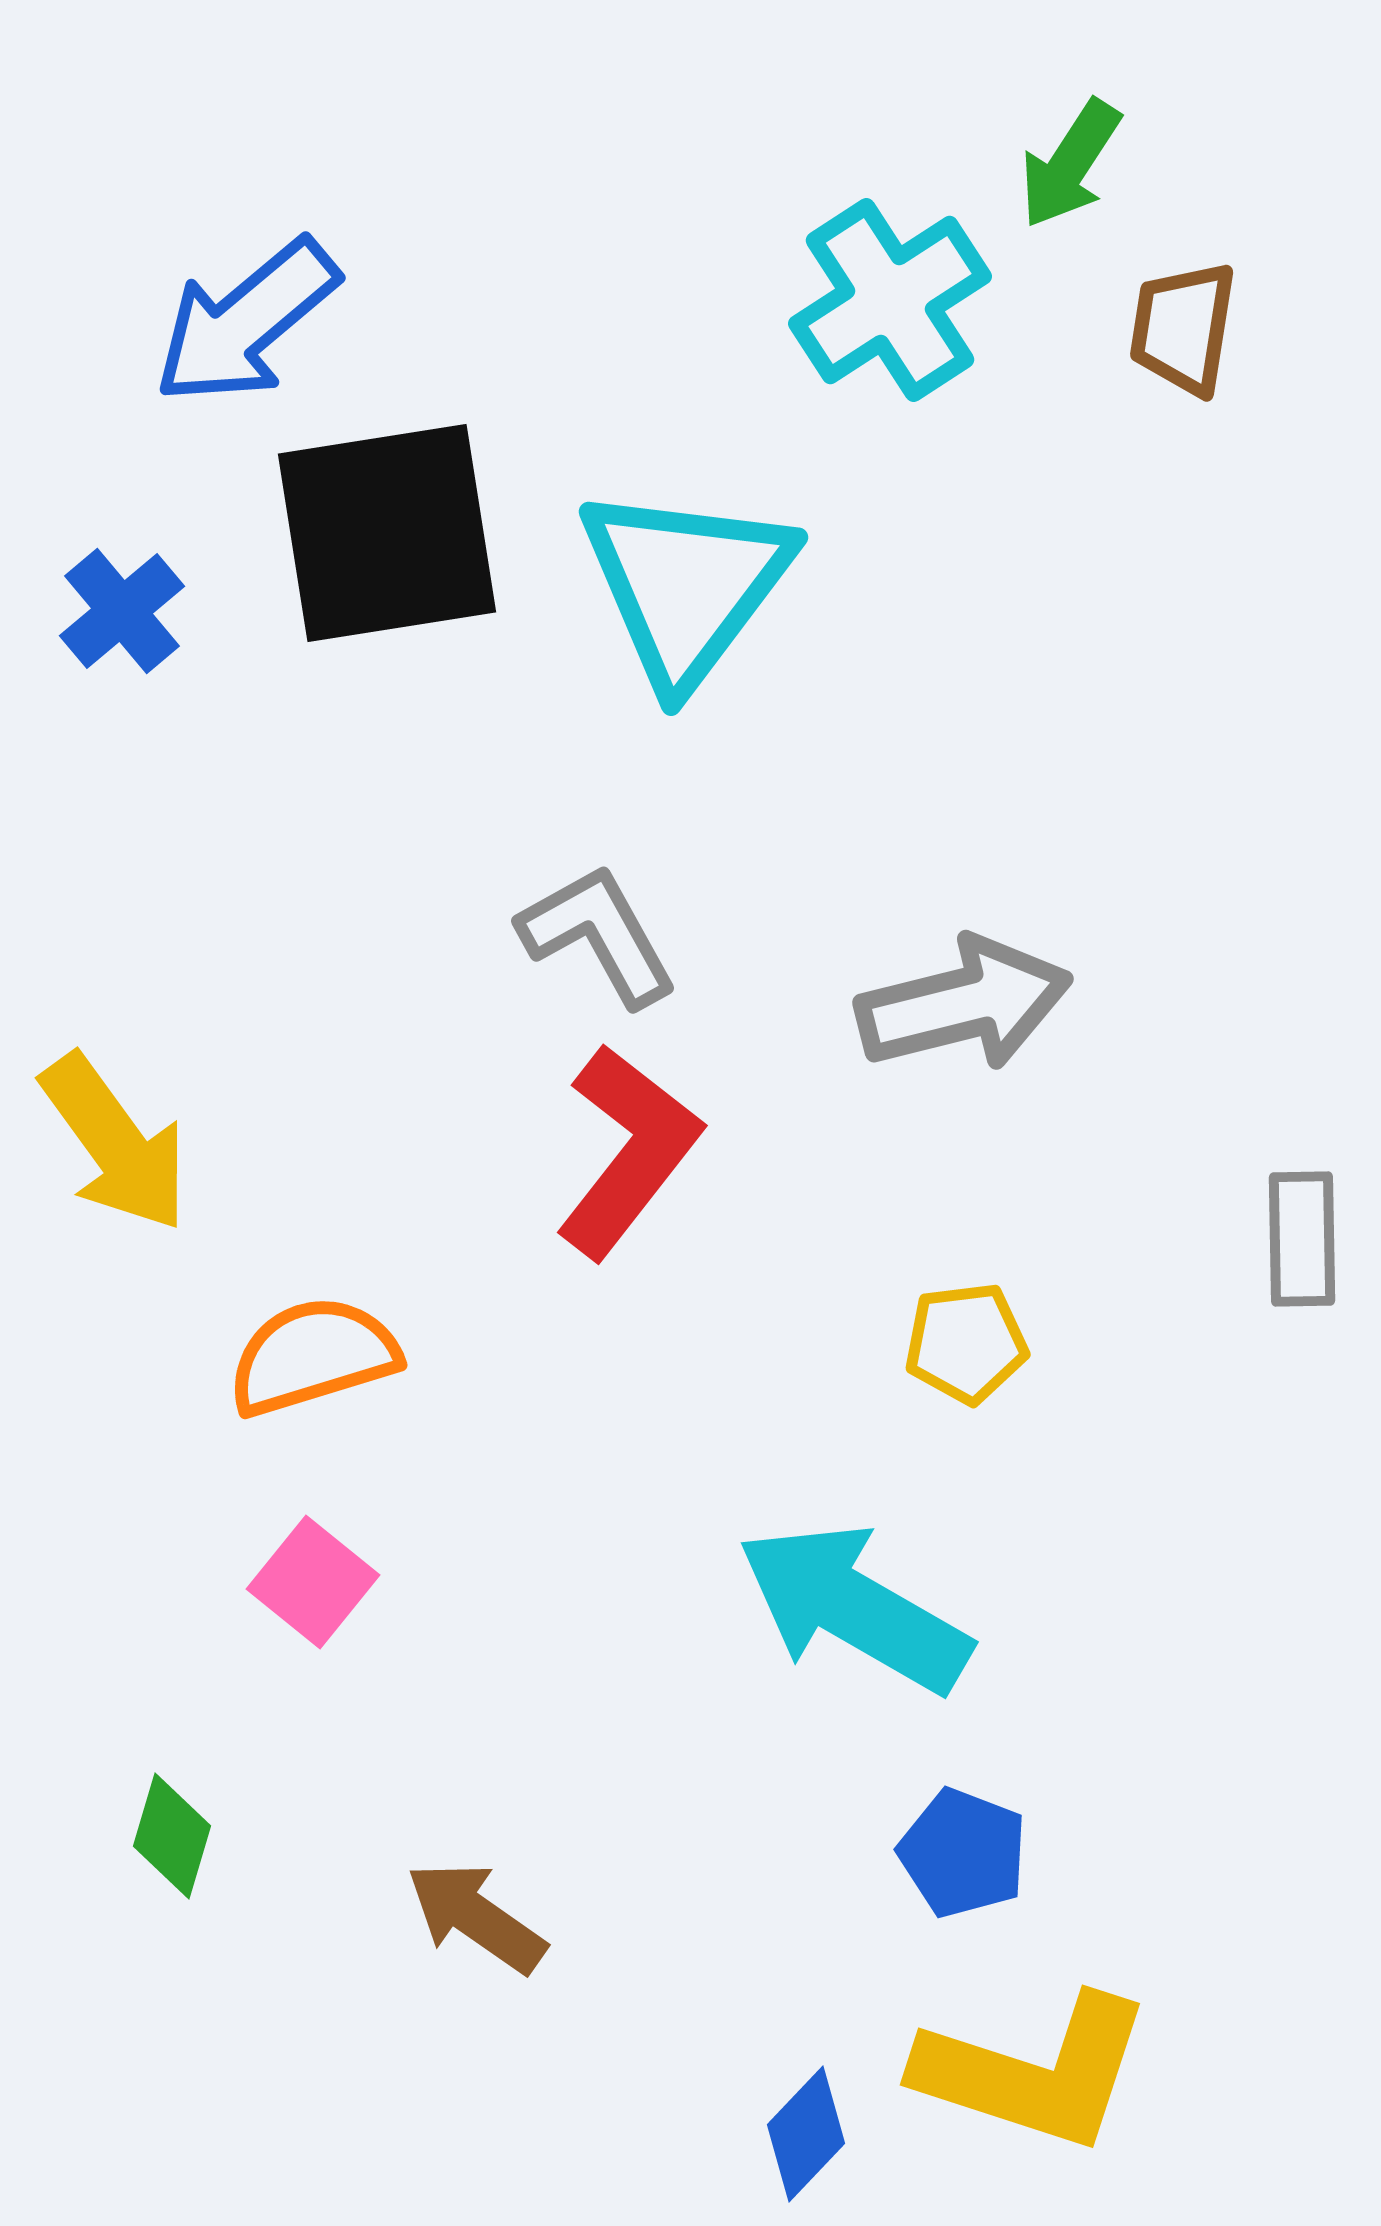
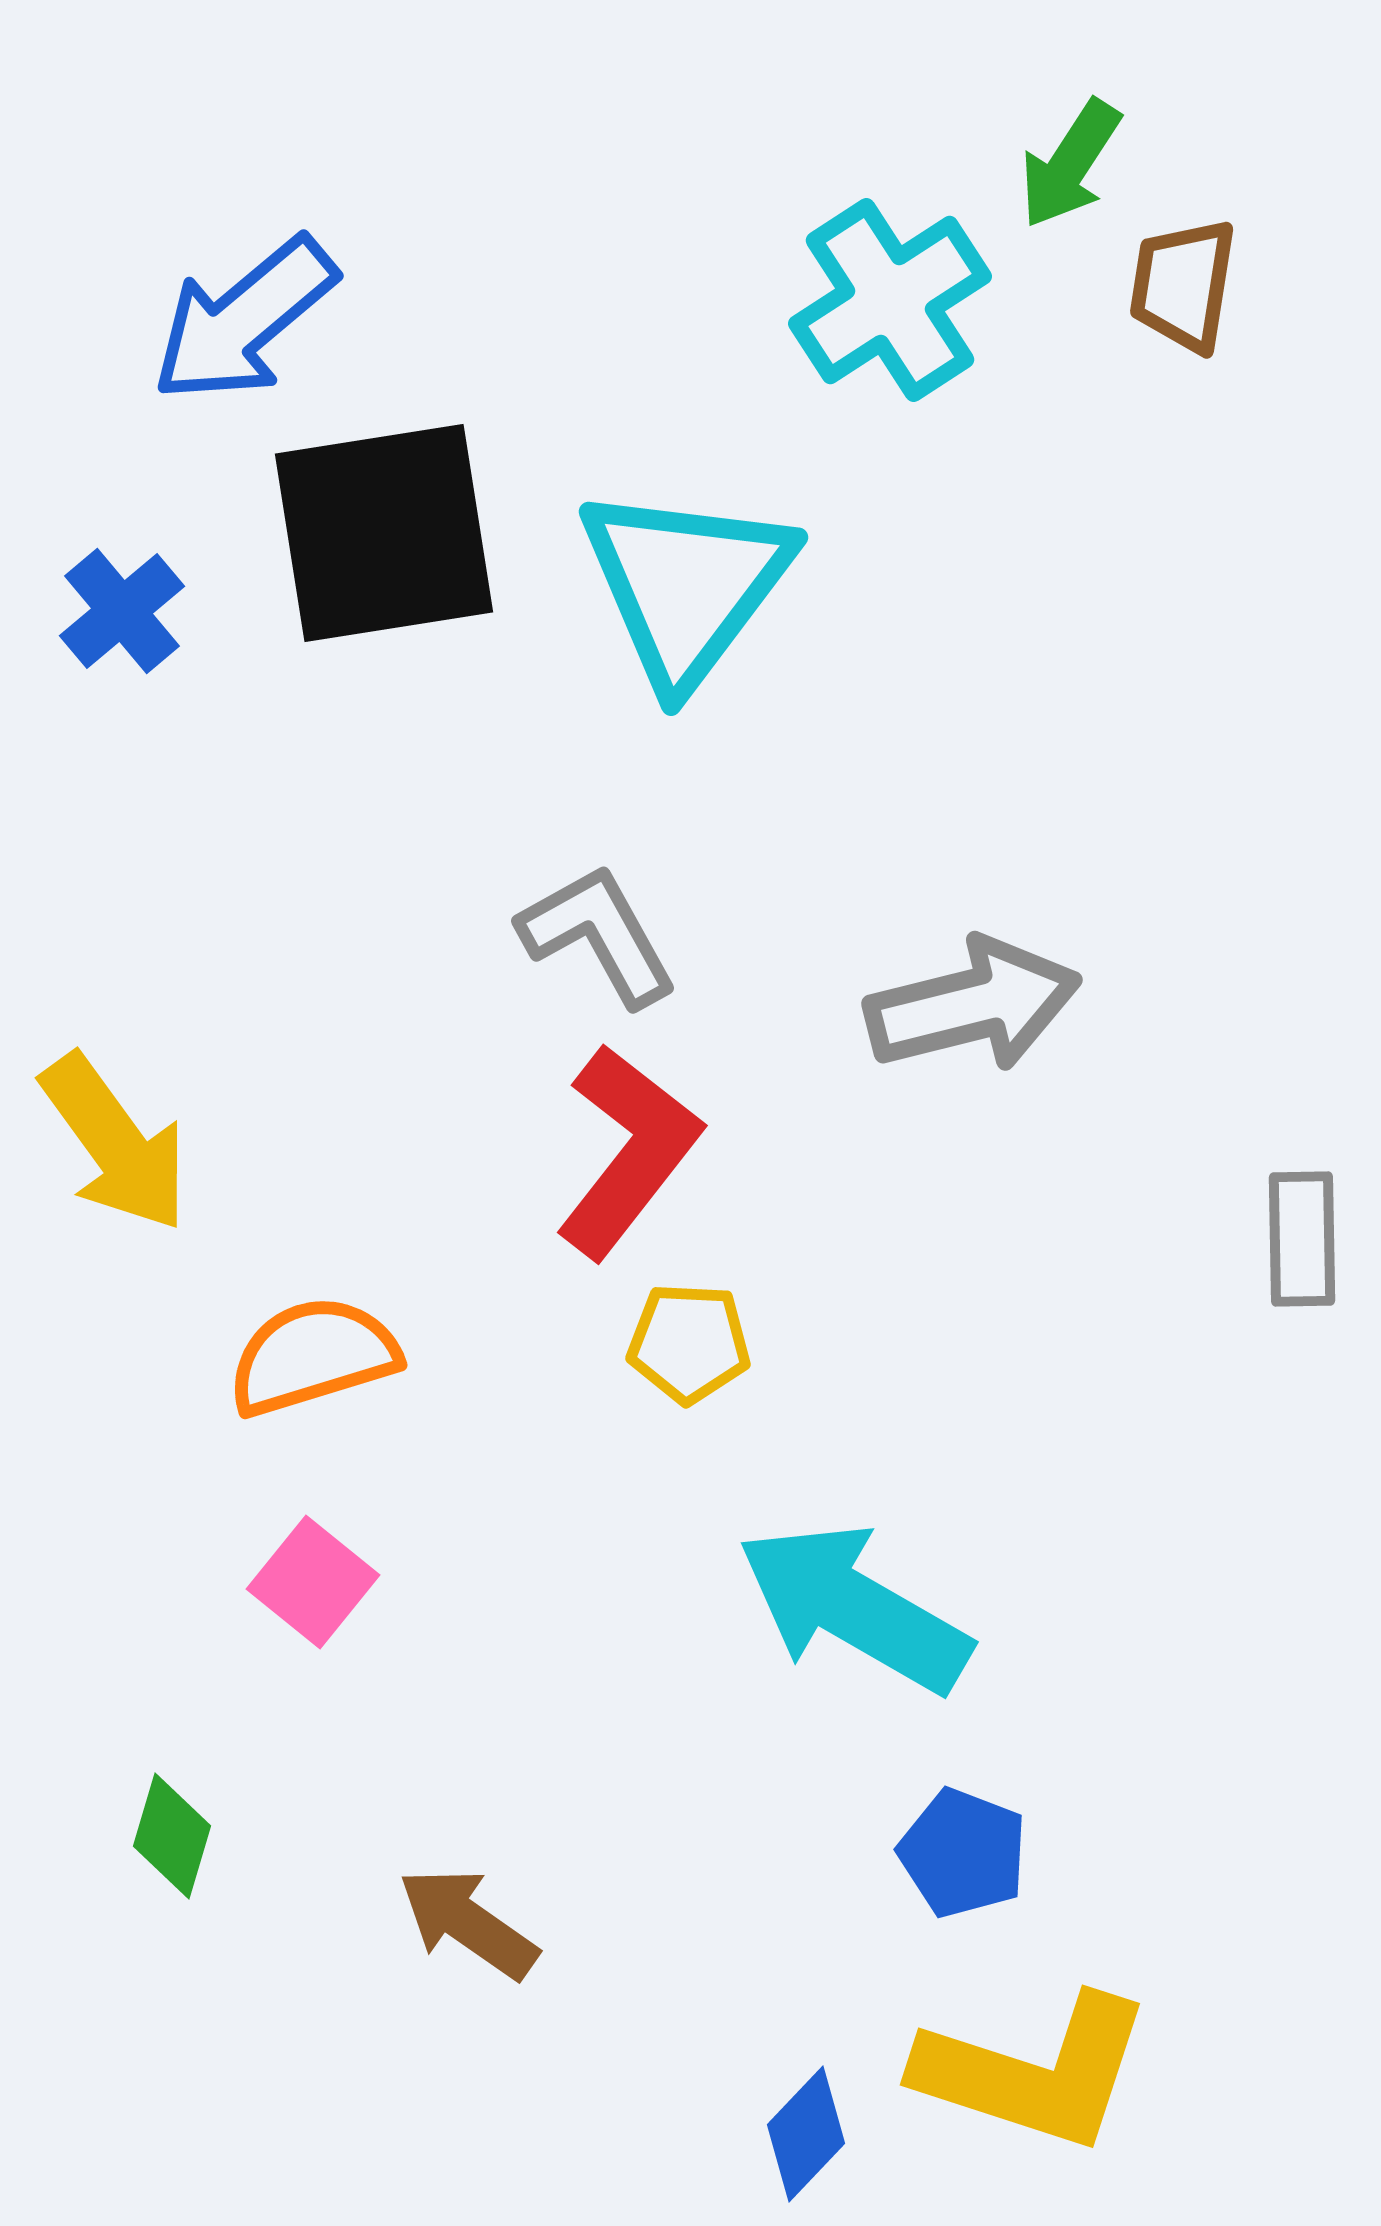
blue arrow: moved 2 px left, 2 px up
brown trapezoid: moved 43 px up
black square: moved 3 px left
gray arrow: moved 9 px right, 1 px down
yellow pentagon: moved 277 px left; rotated 10 degrees clockwise
brown arrow: moved 8 px left, 6 px down
